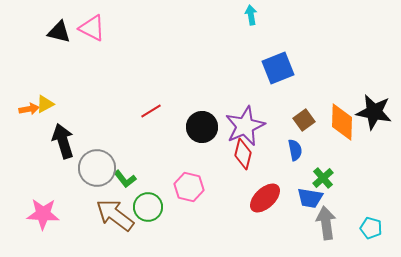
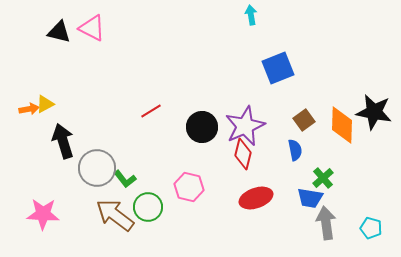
orange diamond: moved 3 px down
red ellipse: moved 9 px left; rotated 24 degrees clockwise
